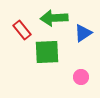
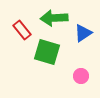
green square: rotated 20 degrees clockwise
pink circle: moved 1 px up
